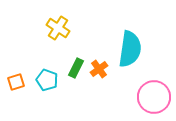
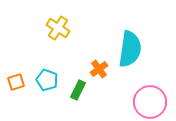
green rectangle: moved 2 px right, 22 px down
pink circle: moved 4 px left, 5 px down
